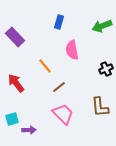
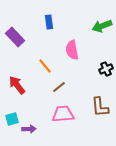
blue rectangle: moved 10 px left; rotated 24 degrees counterclockwise
red arrow: moved 1 px right, 2 px down
pink trapezoid: rotated 50 degrees counterclockwise
purple arrow: moved 1 px up
